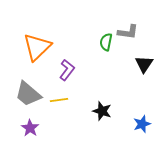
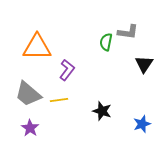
orange triangle: rotated 44 degrees clockwise
